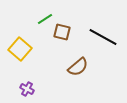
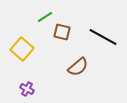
green line: moved 2 px up
yellow square: moved 2 px right
